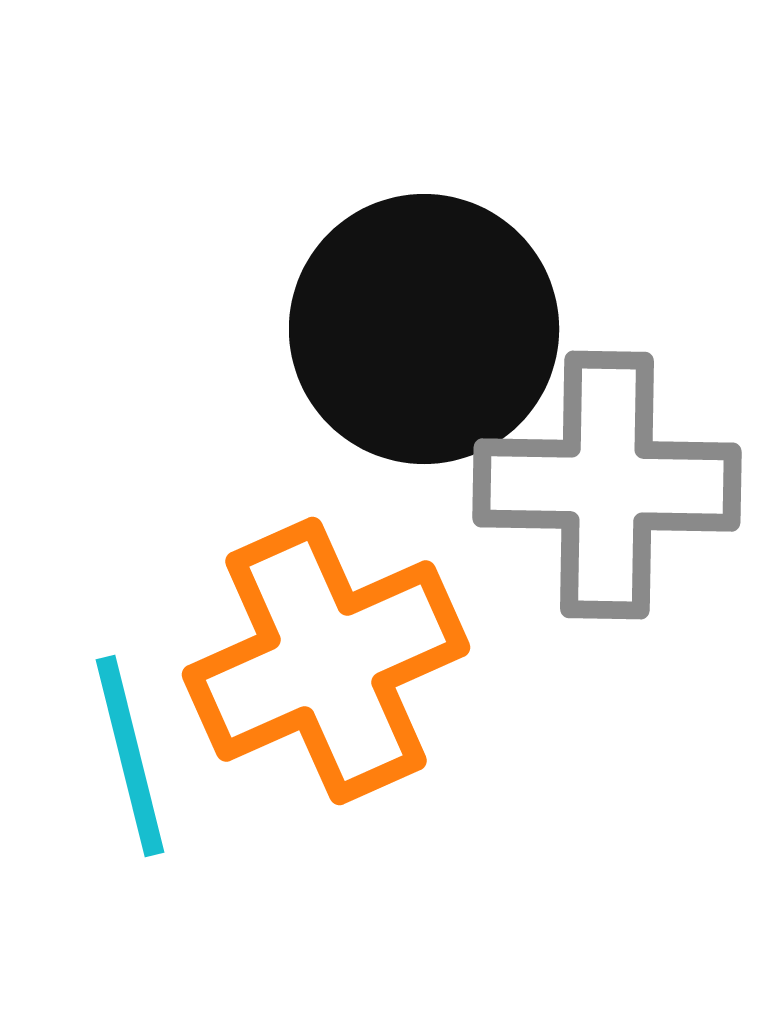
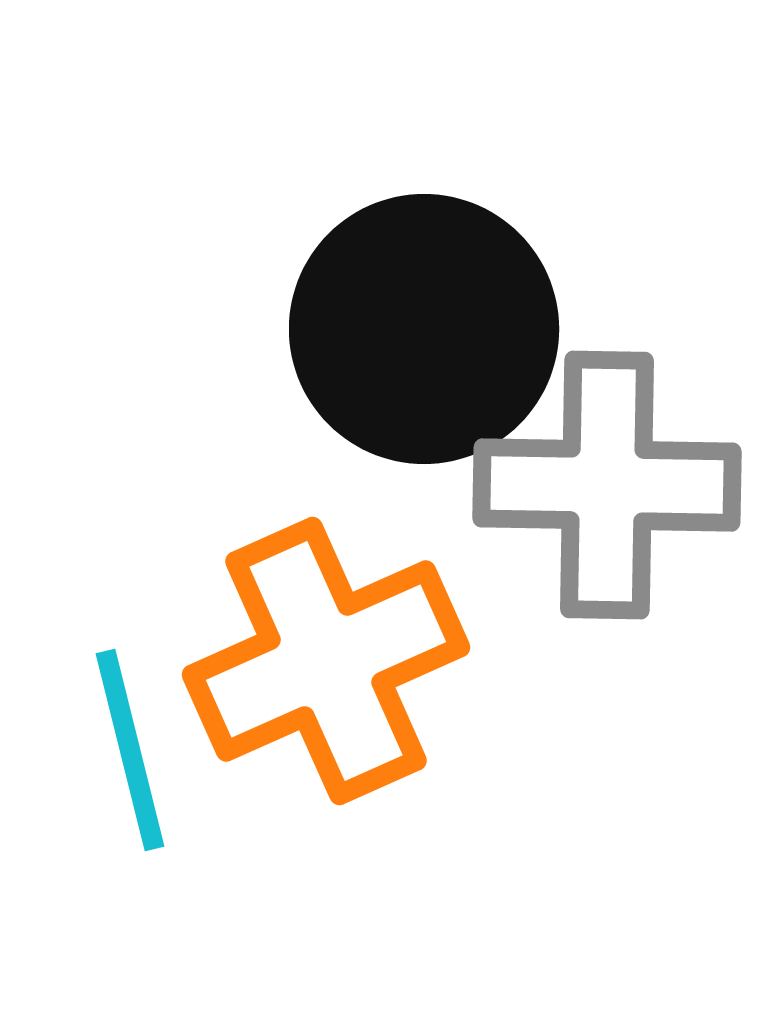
cyan line: moved 6 px up
